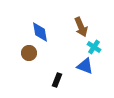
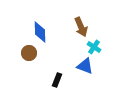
blue diamond: rotated 10 degrees clockwise
